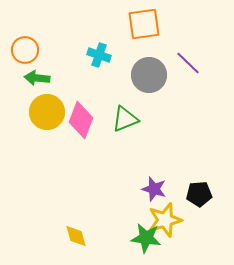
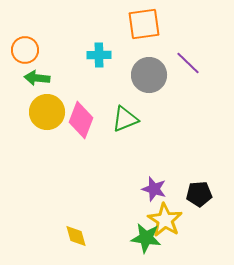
cyan cross: rotated 20 degrees counterclockwise
yellow star: rotated 24 degrees counterclockwise
